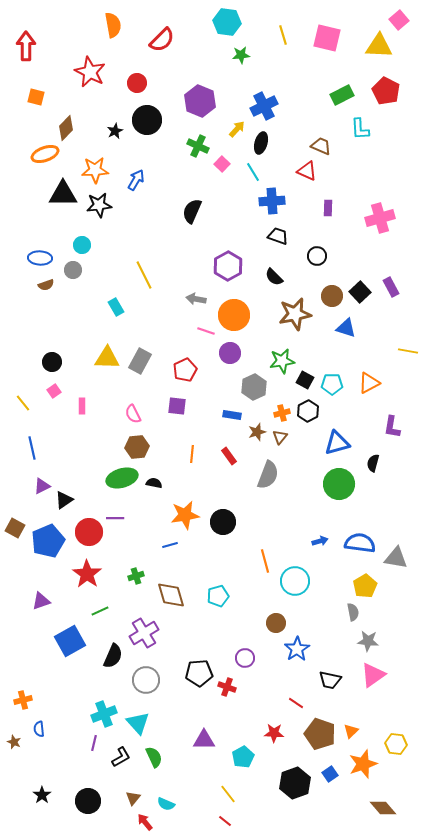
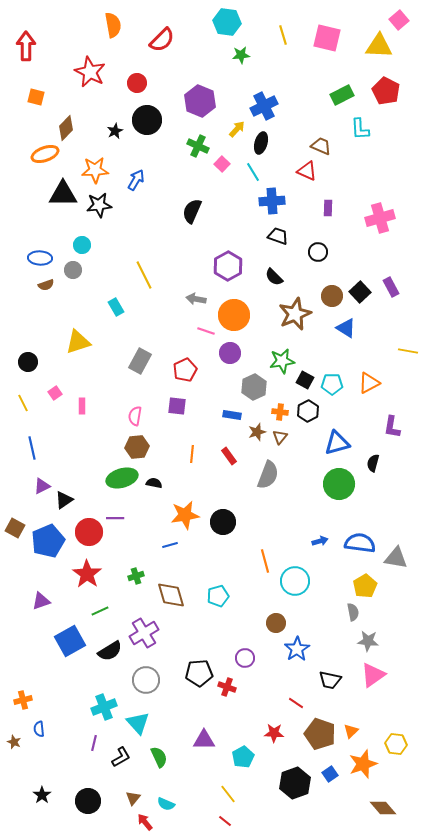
black circle at (317, 256): moved 1 px right, 4 px up
brown star at (295, 314): rotated 12 degrees counterclockwise
blue triangle at (346, 328): rotated 15 degrees clockwise
yellow triangle at (107, 358): moved 29 px left, 16 px up; rotated 20 degrees counterclockwise
black circle at (52, 362): moved 24 px left
pink square at (54, 391): moved 1 px right, 2 px down
yellow line at (23, 403): rotated 12 degrees clockwise
orange cross at (282, 413): moved 2 px left, 1 px up; rotated 21 degrees clockwise
pink semicircle at (133, 414): moved 2 px right, 2 px down; rotated 36 degrees clockwise
black semicircle at (113, 656): moved 3 px left, 5 px up; rotated 35 degrees clockwise
cyan cross at (104, 714): moved 7 px up
green semicircle at (154, 757): moved 5 px right
